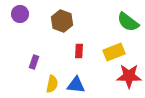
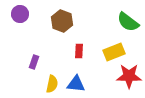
blue triangle: moved 1 px up
